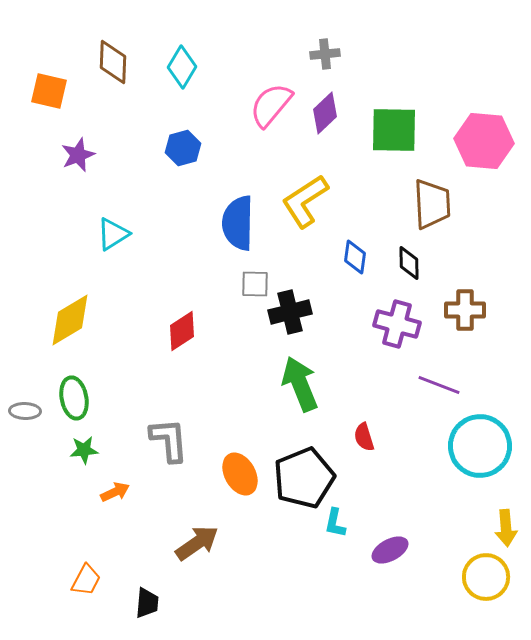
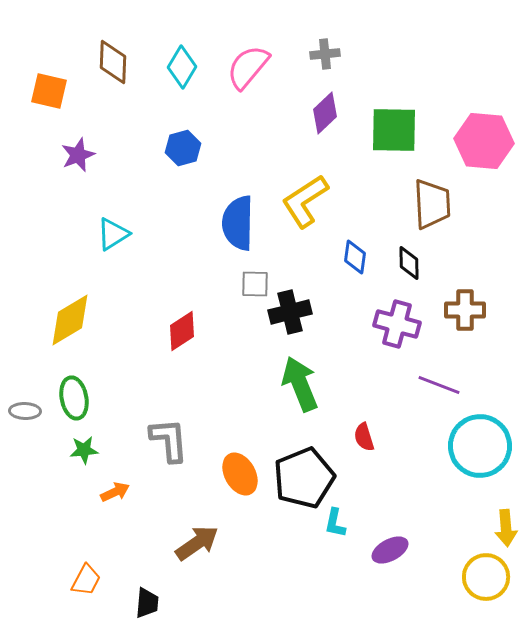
pink semicircle: moved 23 px left, 38 px up
